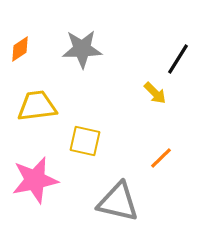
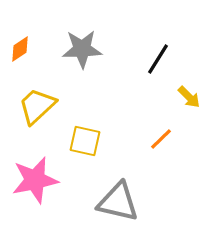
black line: moved 20 px left
yellow arrow: moved 34 px right, 4 px down
yellow trapezoid: rotated 36 degrees counterclockwise
orange line: moved 19 px up
